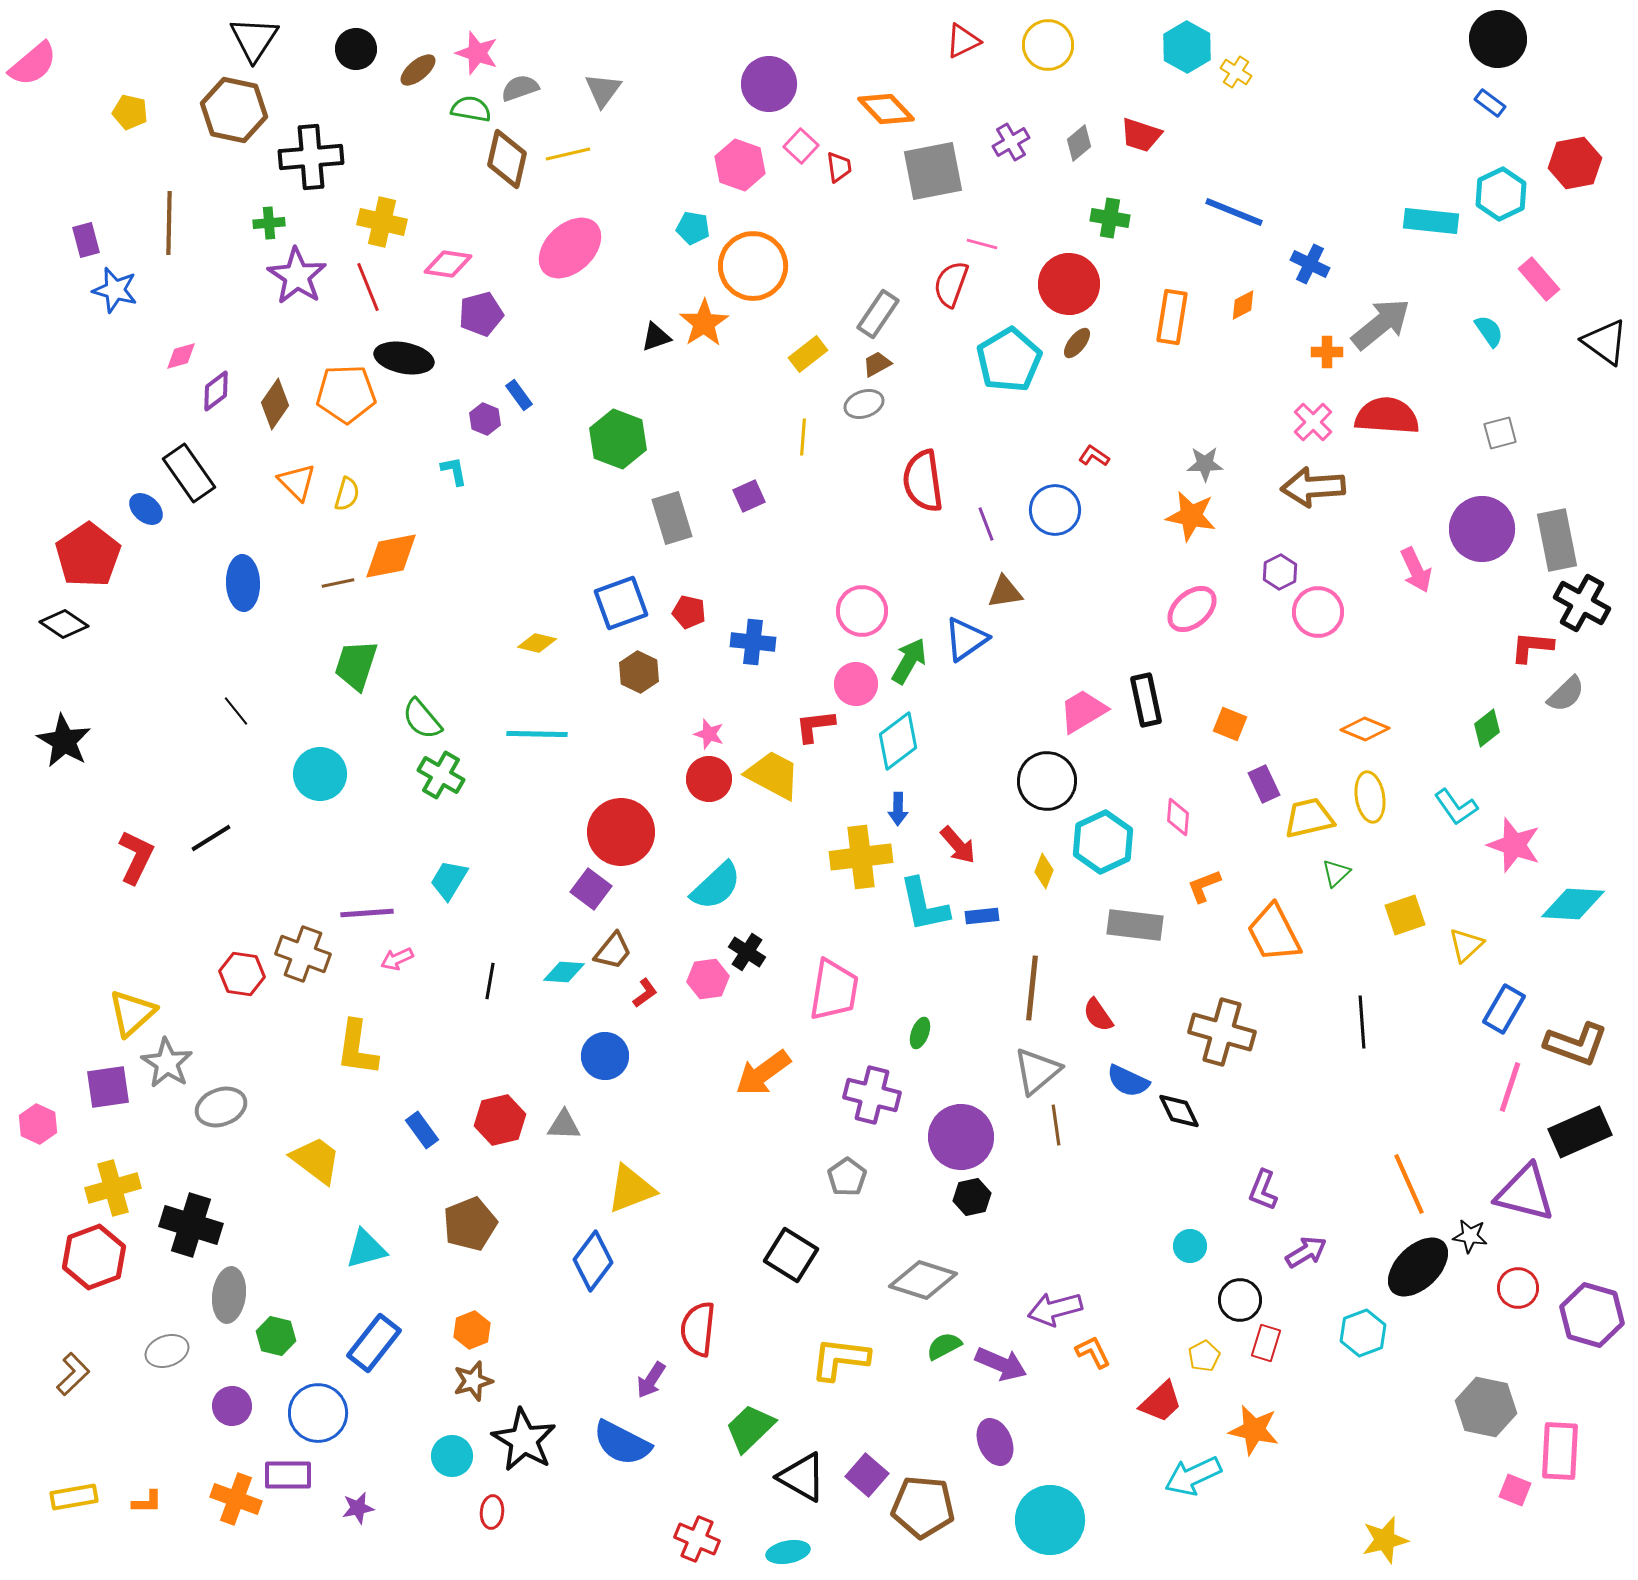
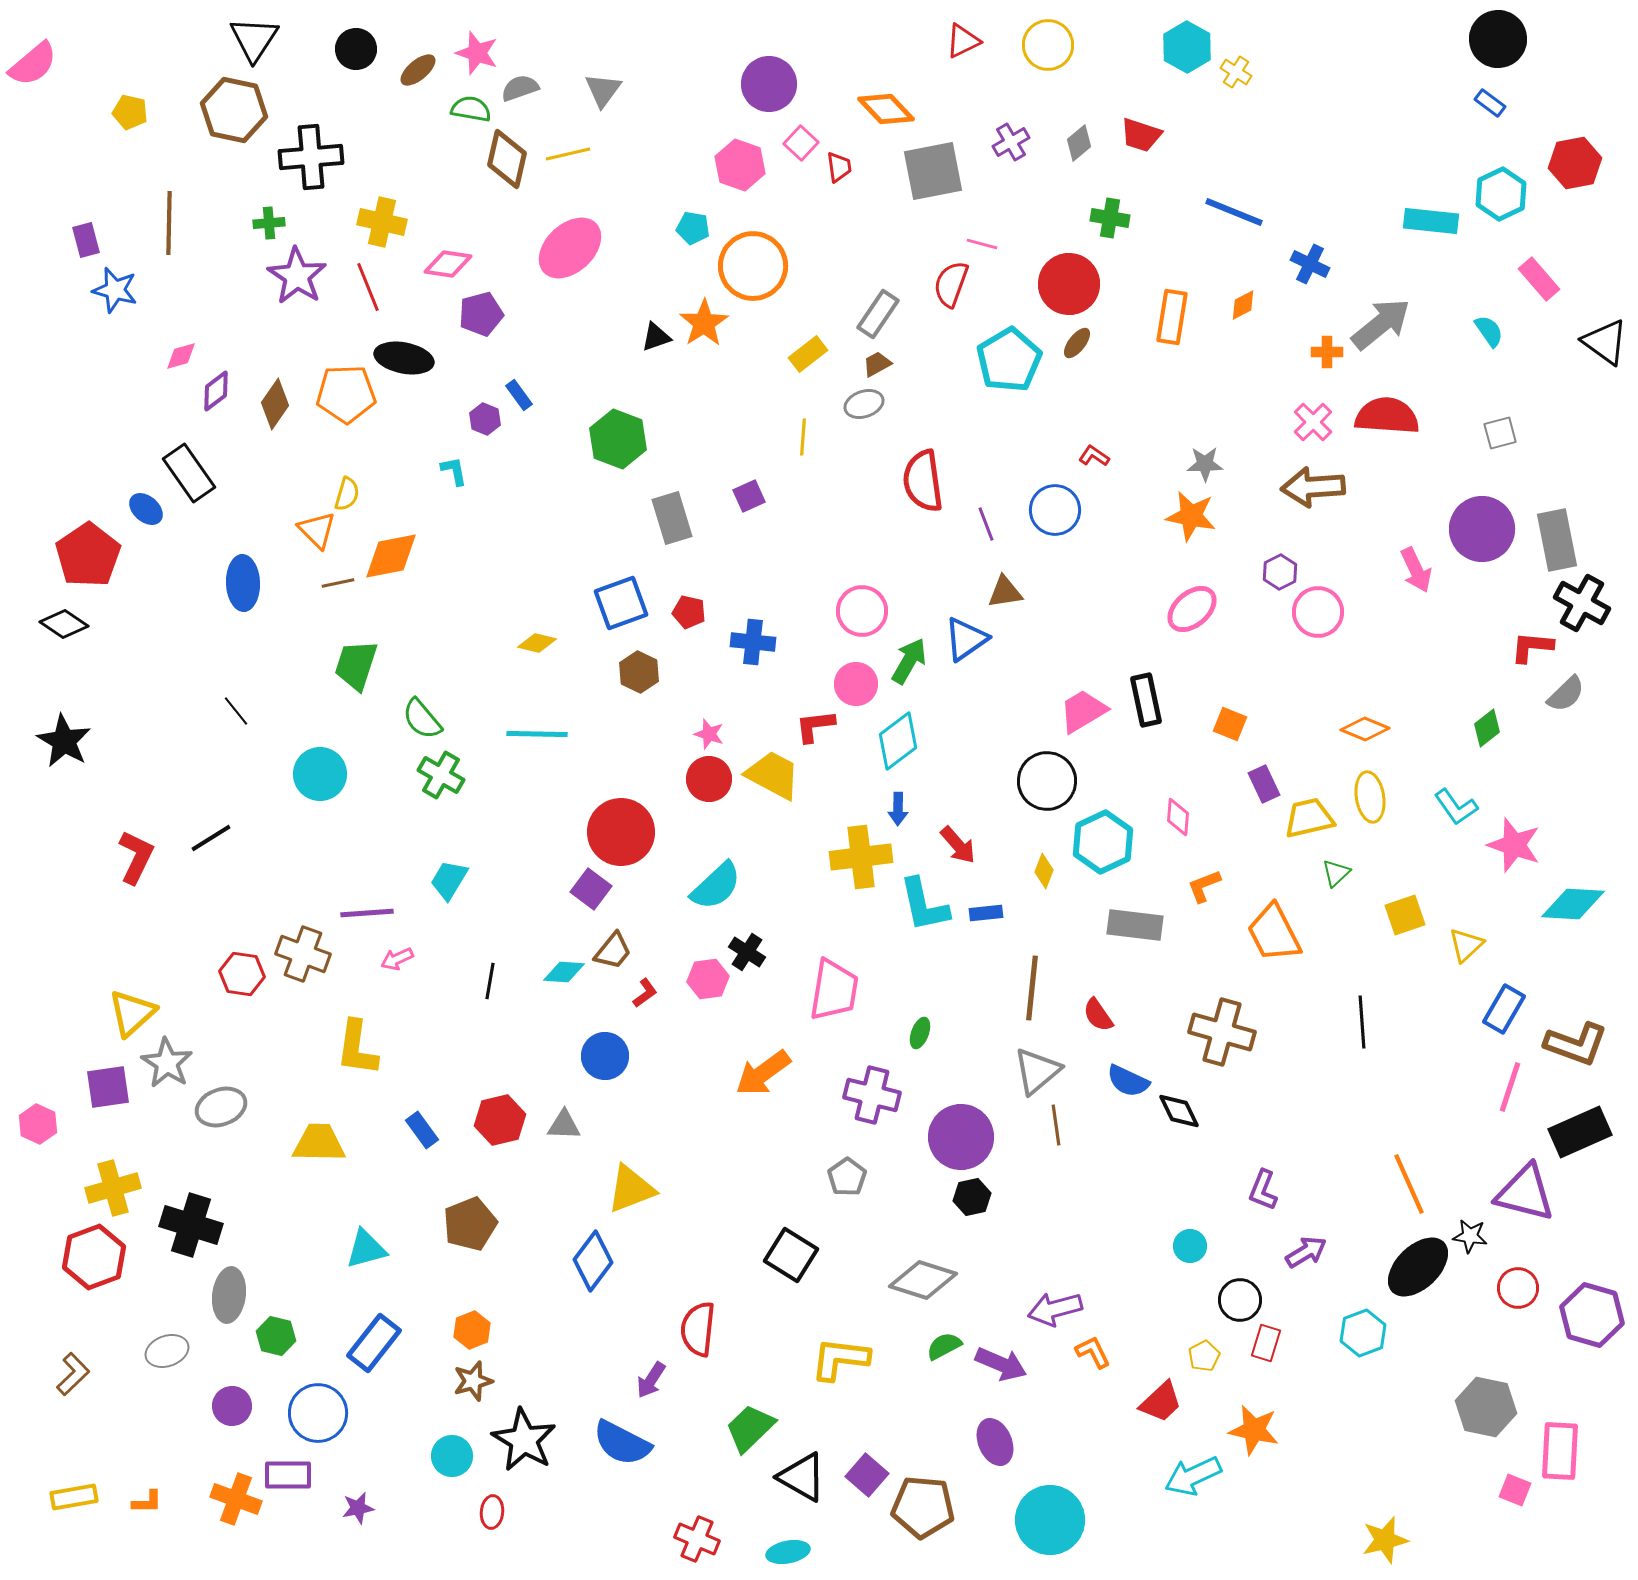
pink square at (801, 146): moved 3 px up
orange triangle at (297, 482): moved 20 px right, 48 px down
blue rectangle at (982, 916): moved 4 px right, 3 px up
yellow trapezoid at (316, 1160): moved 3 px right, 17 px up; rotated 36 degrees counterclockwise
